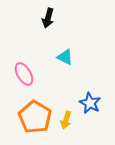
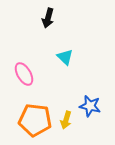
cyan triangle: rotated 18 degrees clockwise
blue star: moved 3 px down; rotated 15 degrees counterclockwise
orange pentagon: moved 3 px down; rotated 24 degrees counterclockwise
